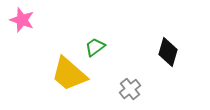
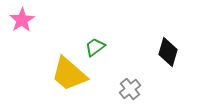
pink star: rotated 20 degrees clockwise
